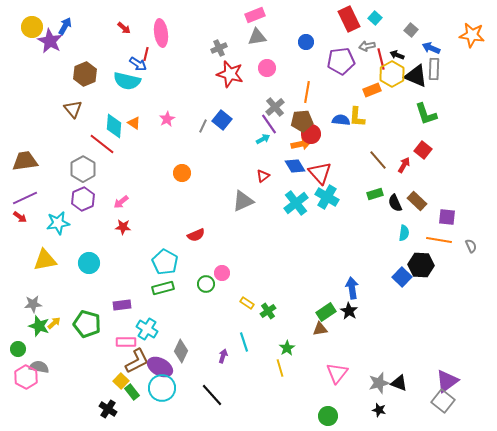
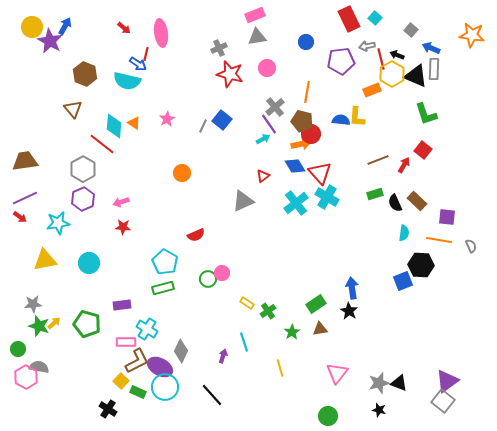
brown hexagon at (85, 74): rotated 15 degrees counterclockwise
brown pentagon at (302, 121): rotated 20 degrees clockwise
brown line at (378, 160): rotated 70 degrees counterclockwise
pink arrow at (121, 202): rotated 21 degrees clockwise
blue square at (402, 277): moved 1 px right, 4 px down; rotated 24 degrees clockwise
green circle at (206, 284): moved 2 px right, 5 px up
green rectangle at (326, 312): moved 10 px left, 8 px up
green star at (287, 348): moved 5 px right, 16 px up
cyan circle at (162, 388): moved 3 px right, 1 px up
green rectangle at (132, 392): moved 6 px right; rotated 28 degrees counterclockwise
